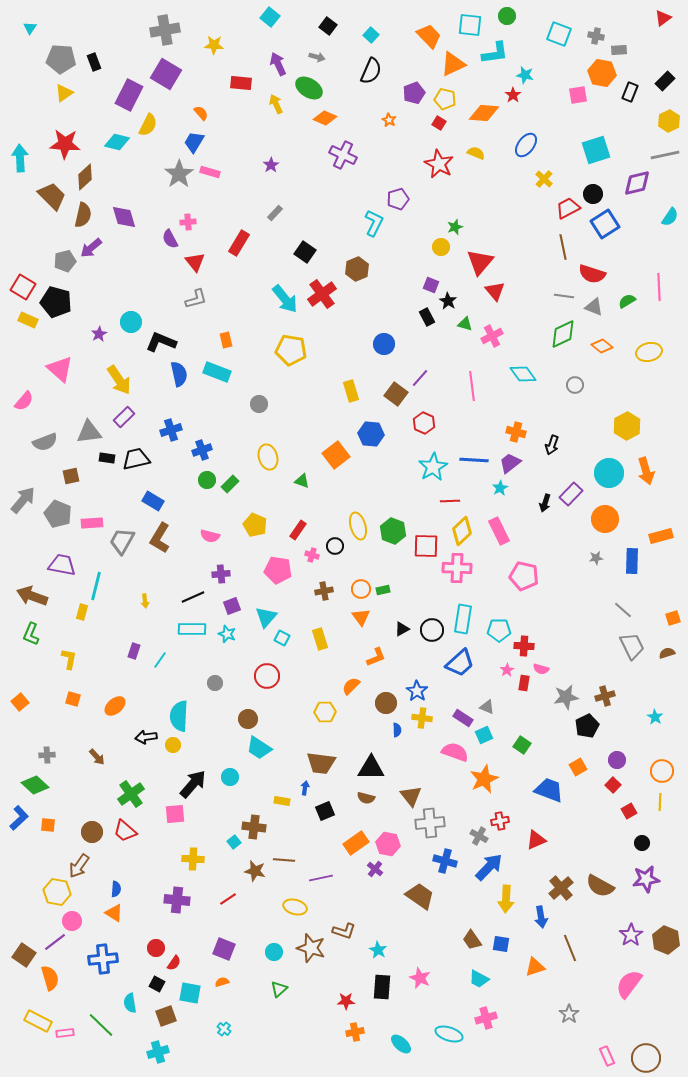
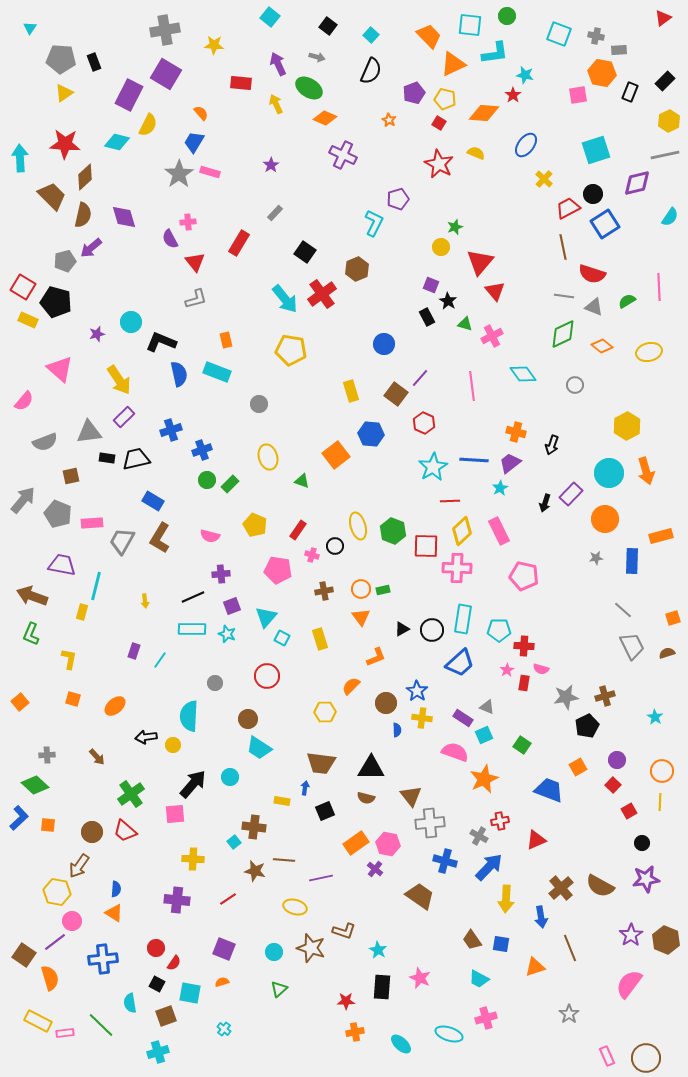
purple star at (99, 334): moved 2 px left; rotated 14 degrees clockwise
cyan semicircle at (179, 716): moved 10 px right
